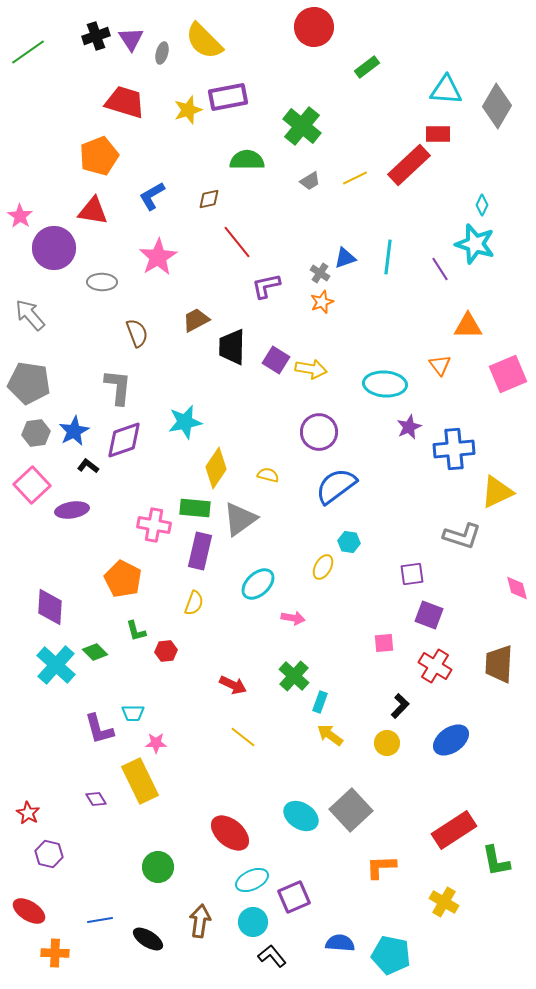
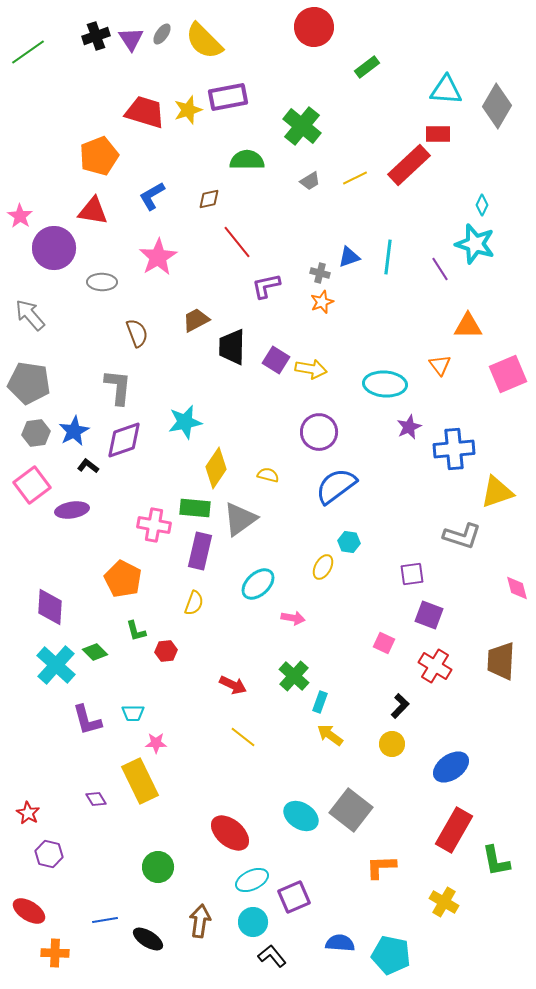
gray ellipse at (162, 53): moved 19 px up; rotated 20 degrees clockwise
red trapezoid at (125, 102): moved 20 px right, 10 px down
blue triangle at (345, 258): moved 4 px right, 1 px up
gray cross at (320, 273): rotated 18 degrees counterclockwise
pink square at (32, 485): rotated 6 degrees clockwise
yellow triangle at (497, 492): rotated 6 degrees clockwise
pink square at (384, 643): rotated 30 degrees clockwise
brown trapezoid at (499, 664): moved 2 px right, 3 px up
purple L-shape at (99, 729): moved 12 px left, 9 px up
blue ellipse at (451, 740): moved 27 px down
yellow circle at (387, 743): moved 5 px right, 1 px down
gray square at (351, 810): rotated 9 degrees counterclockwise
red rectangle at (454, 830): rotated 27 degrees counterclockwise
blue line at (100, 920): moved 5 px right
